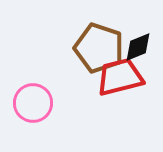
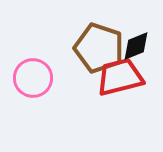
black diamond: moved 2 px left, 1 px up
pink circle: moved 25 px up
